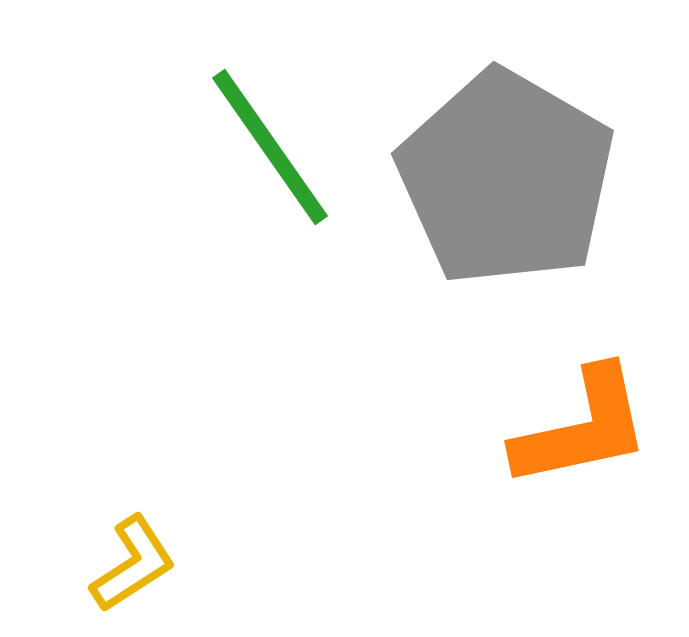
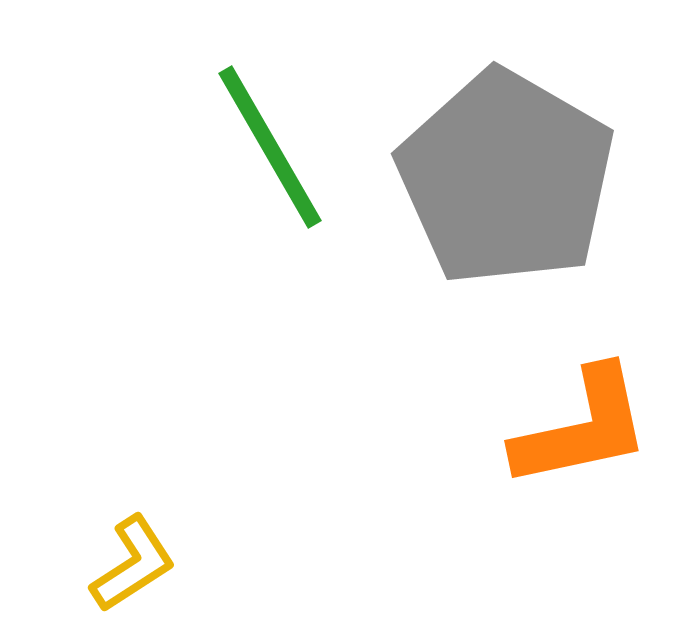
green line: rotated 5 degrees clockwise
